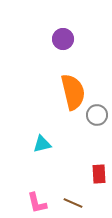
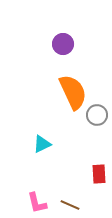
purple circle: moved 5 px down
orange semicircle: rotated 12 degrees counterclockwise
cyan triangle: rotated 12 degrees counterclockwise
brown line: moved 3 px left, 2 px down
